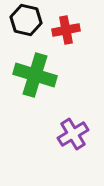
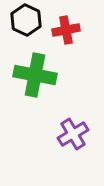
black hexagon: rotated 12 degrees clockwise
green cross: rotated 6 degrees counterclockwise
